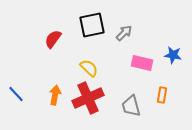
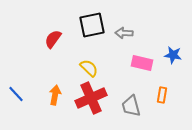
gray arrow: rotated 132 degrees counterclockwise
red cross: moved 3 px right
